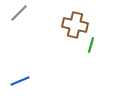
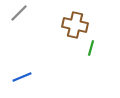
green line: moved 3 px down
blue line: moved 2 px right, 4 px up
